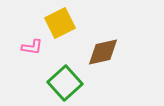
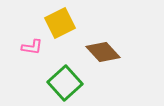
brown diamond: rotated 60 degrees clockwise
